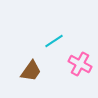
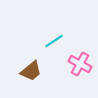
brown trapezoid: rotated 15 degrees clockwise
